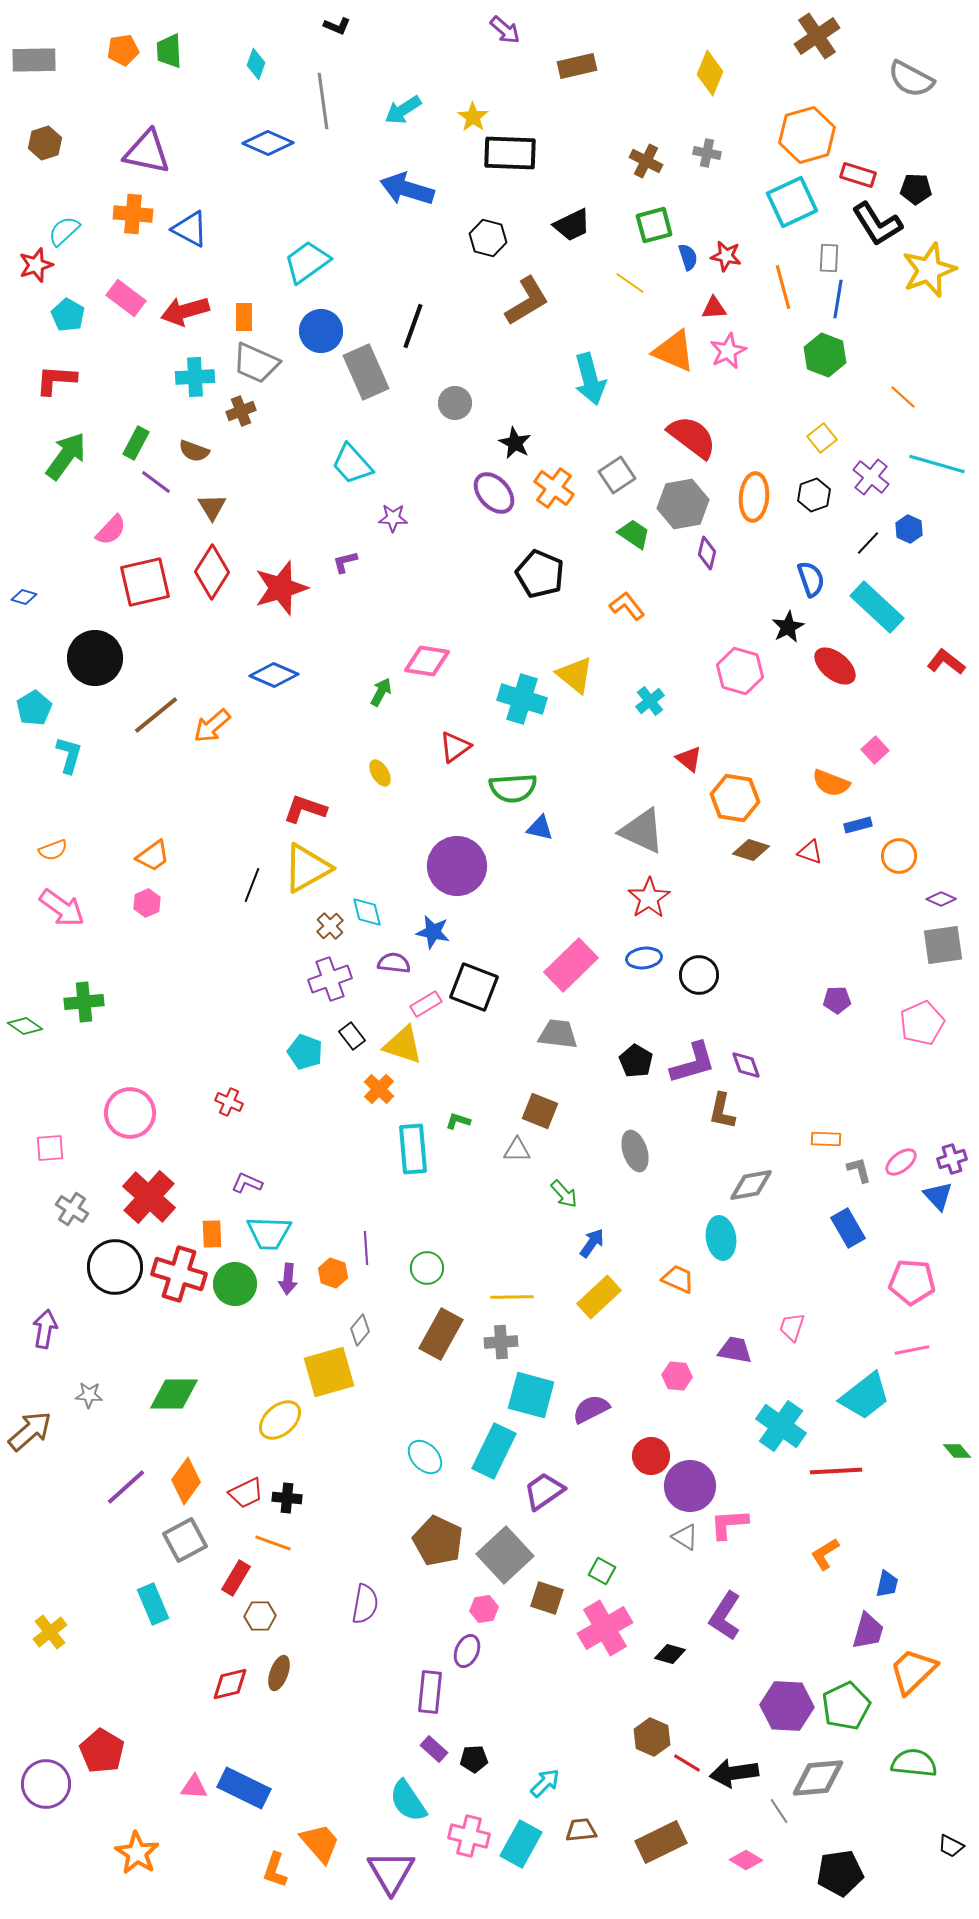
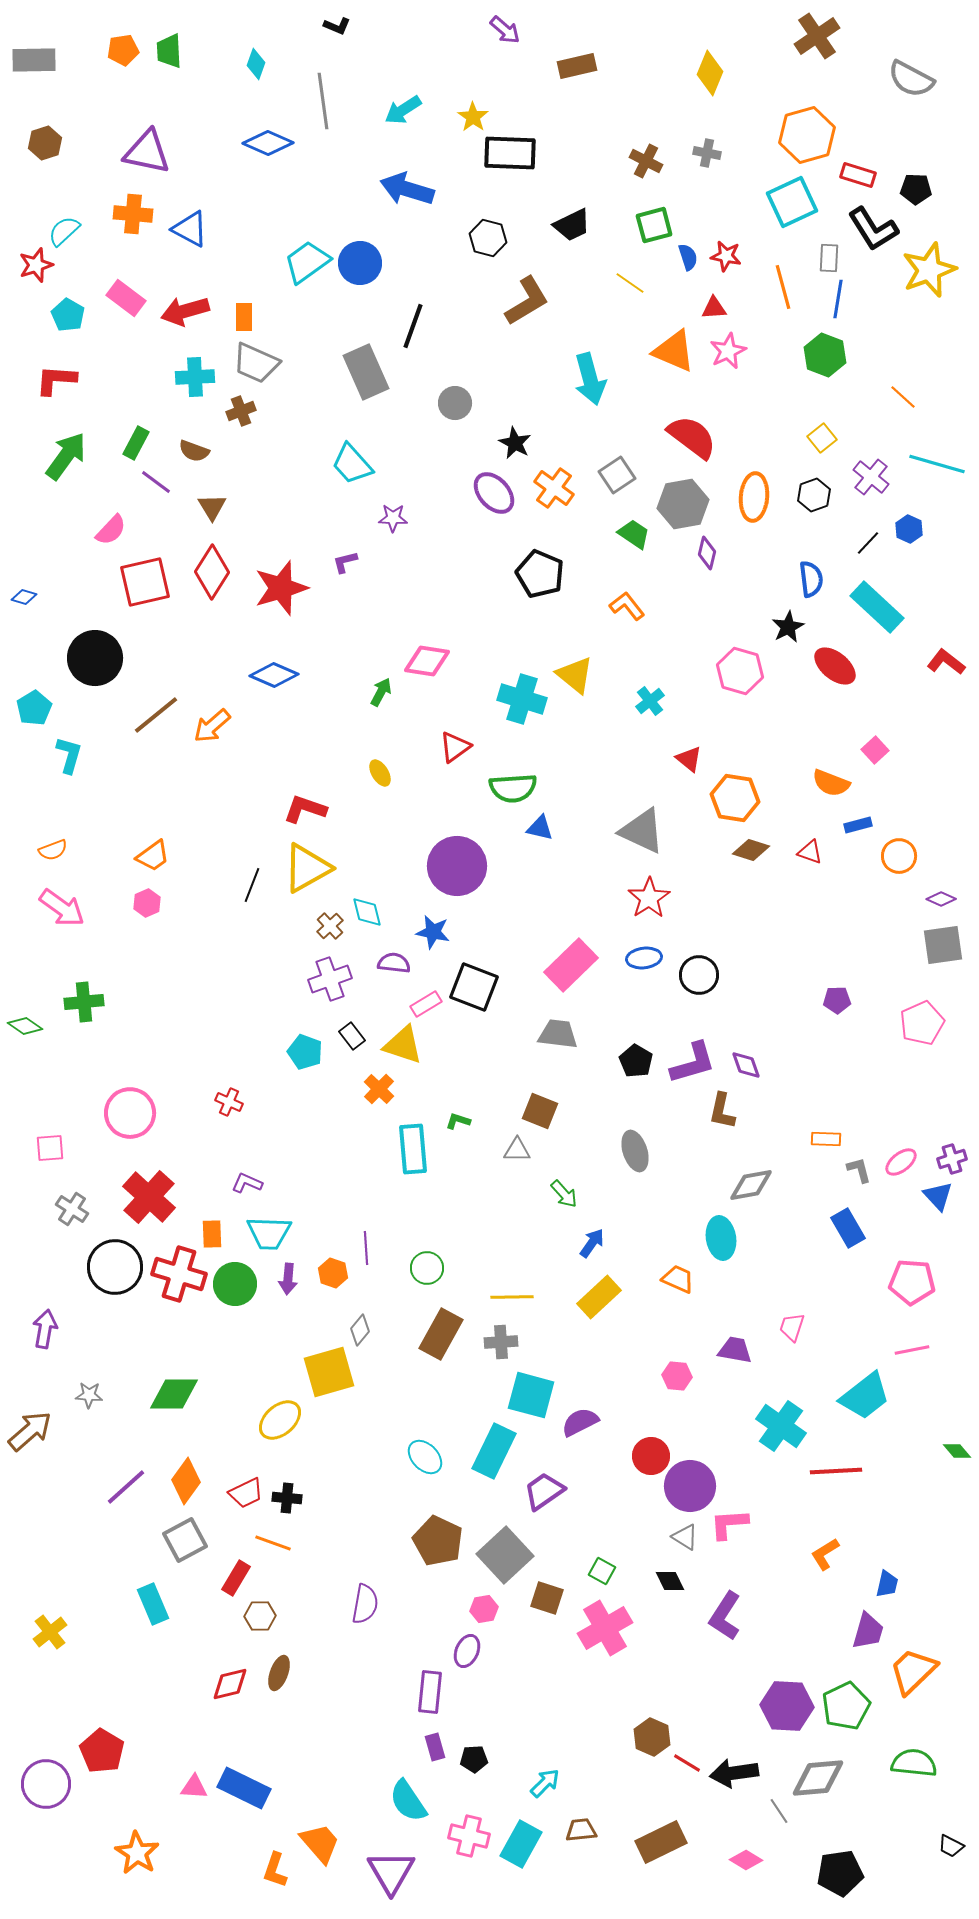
black L-shape at (877, 224): moved 4 px left, 5 px down
blue circle at (321, 331): moved 39 px right, 68 px up
blue semicircle at (811, 579): rotated 12 degrees clockwise
purple semicircle at (591, 1409): moved 11 px left, 13 px down
black diamond at (670, 1654): moved 73 px up; rotated 48 degrees clockwise
purple rectangle at (434, 1749): moved 1 px right, 2 px up; rotated 32 degrees clockwise
